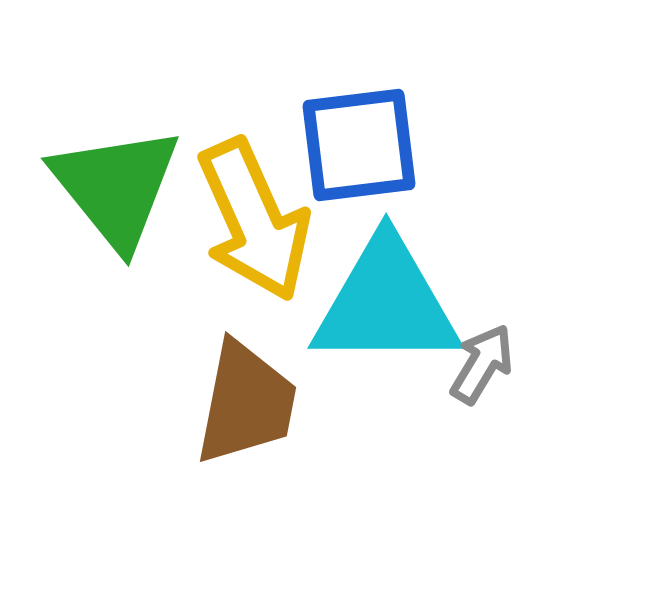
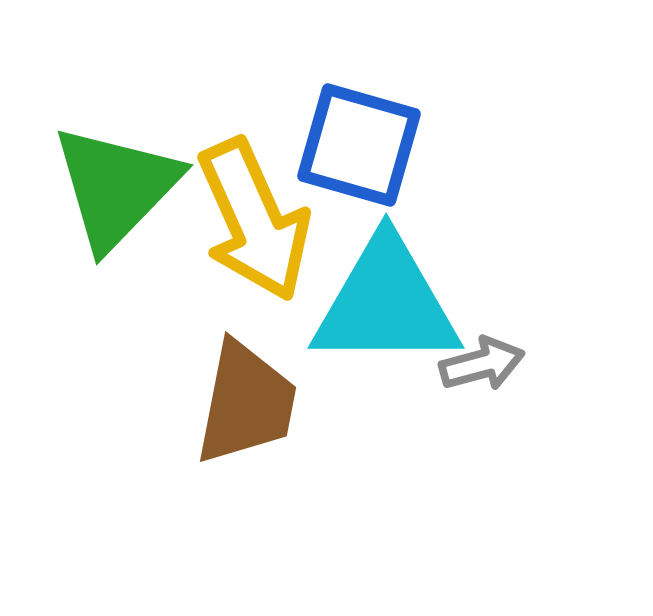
blue square: rotated 23 degrees clockwise
green triangle: rotated 23 degrees clockwise
gray arrow: rotated 44 degrees clockwise
